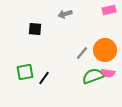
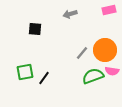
gray arrow: moved 5 px right
pink semicircle: moved 4 px right, 2 px up
